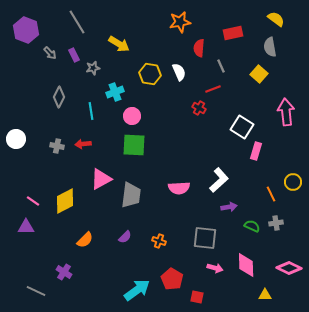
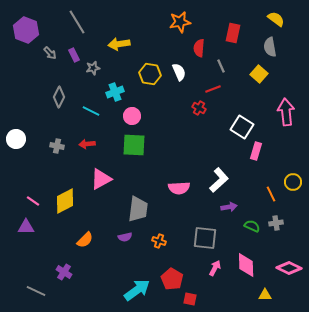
red rectangle at (233, 33): rotated 66 degrees counterclockwise
yellow arrow at (119, 44): rotated 140 degrees clockwise
cyan line at (91, 111): rotated 54 degrees counterclockwise
red arrow at (83, 144): moved 4 px right
gray trapezoid at (131, 195): moved 7 px right, 14 px down
purple semicircle at (125, 237): rotated 32 degrees clockwise
pink arrow at (215, 268): rotated 77 degrees counterclockwise
red square at (197, 297): moved 7 px left, 2 px down
